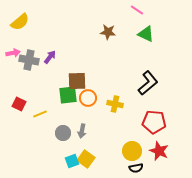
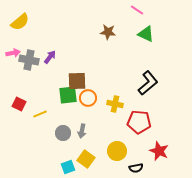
red pentagon: moved 15 px left
yellow circle: moved 15 px left
cyan square: moved 4 px left, 6 px down
